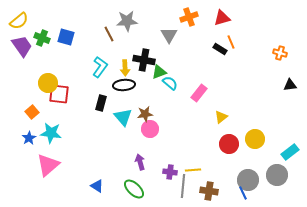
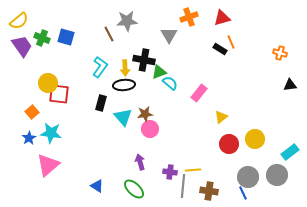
gray circle at (248, 180): moved 3 px up
